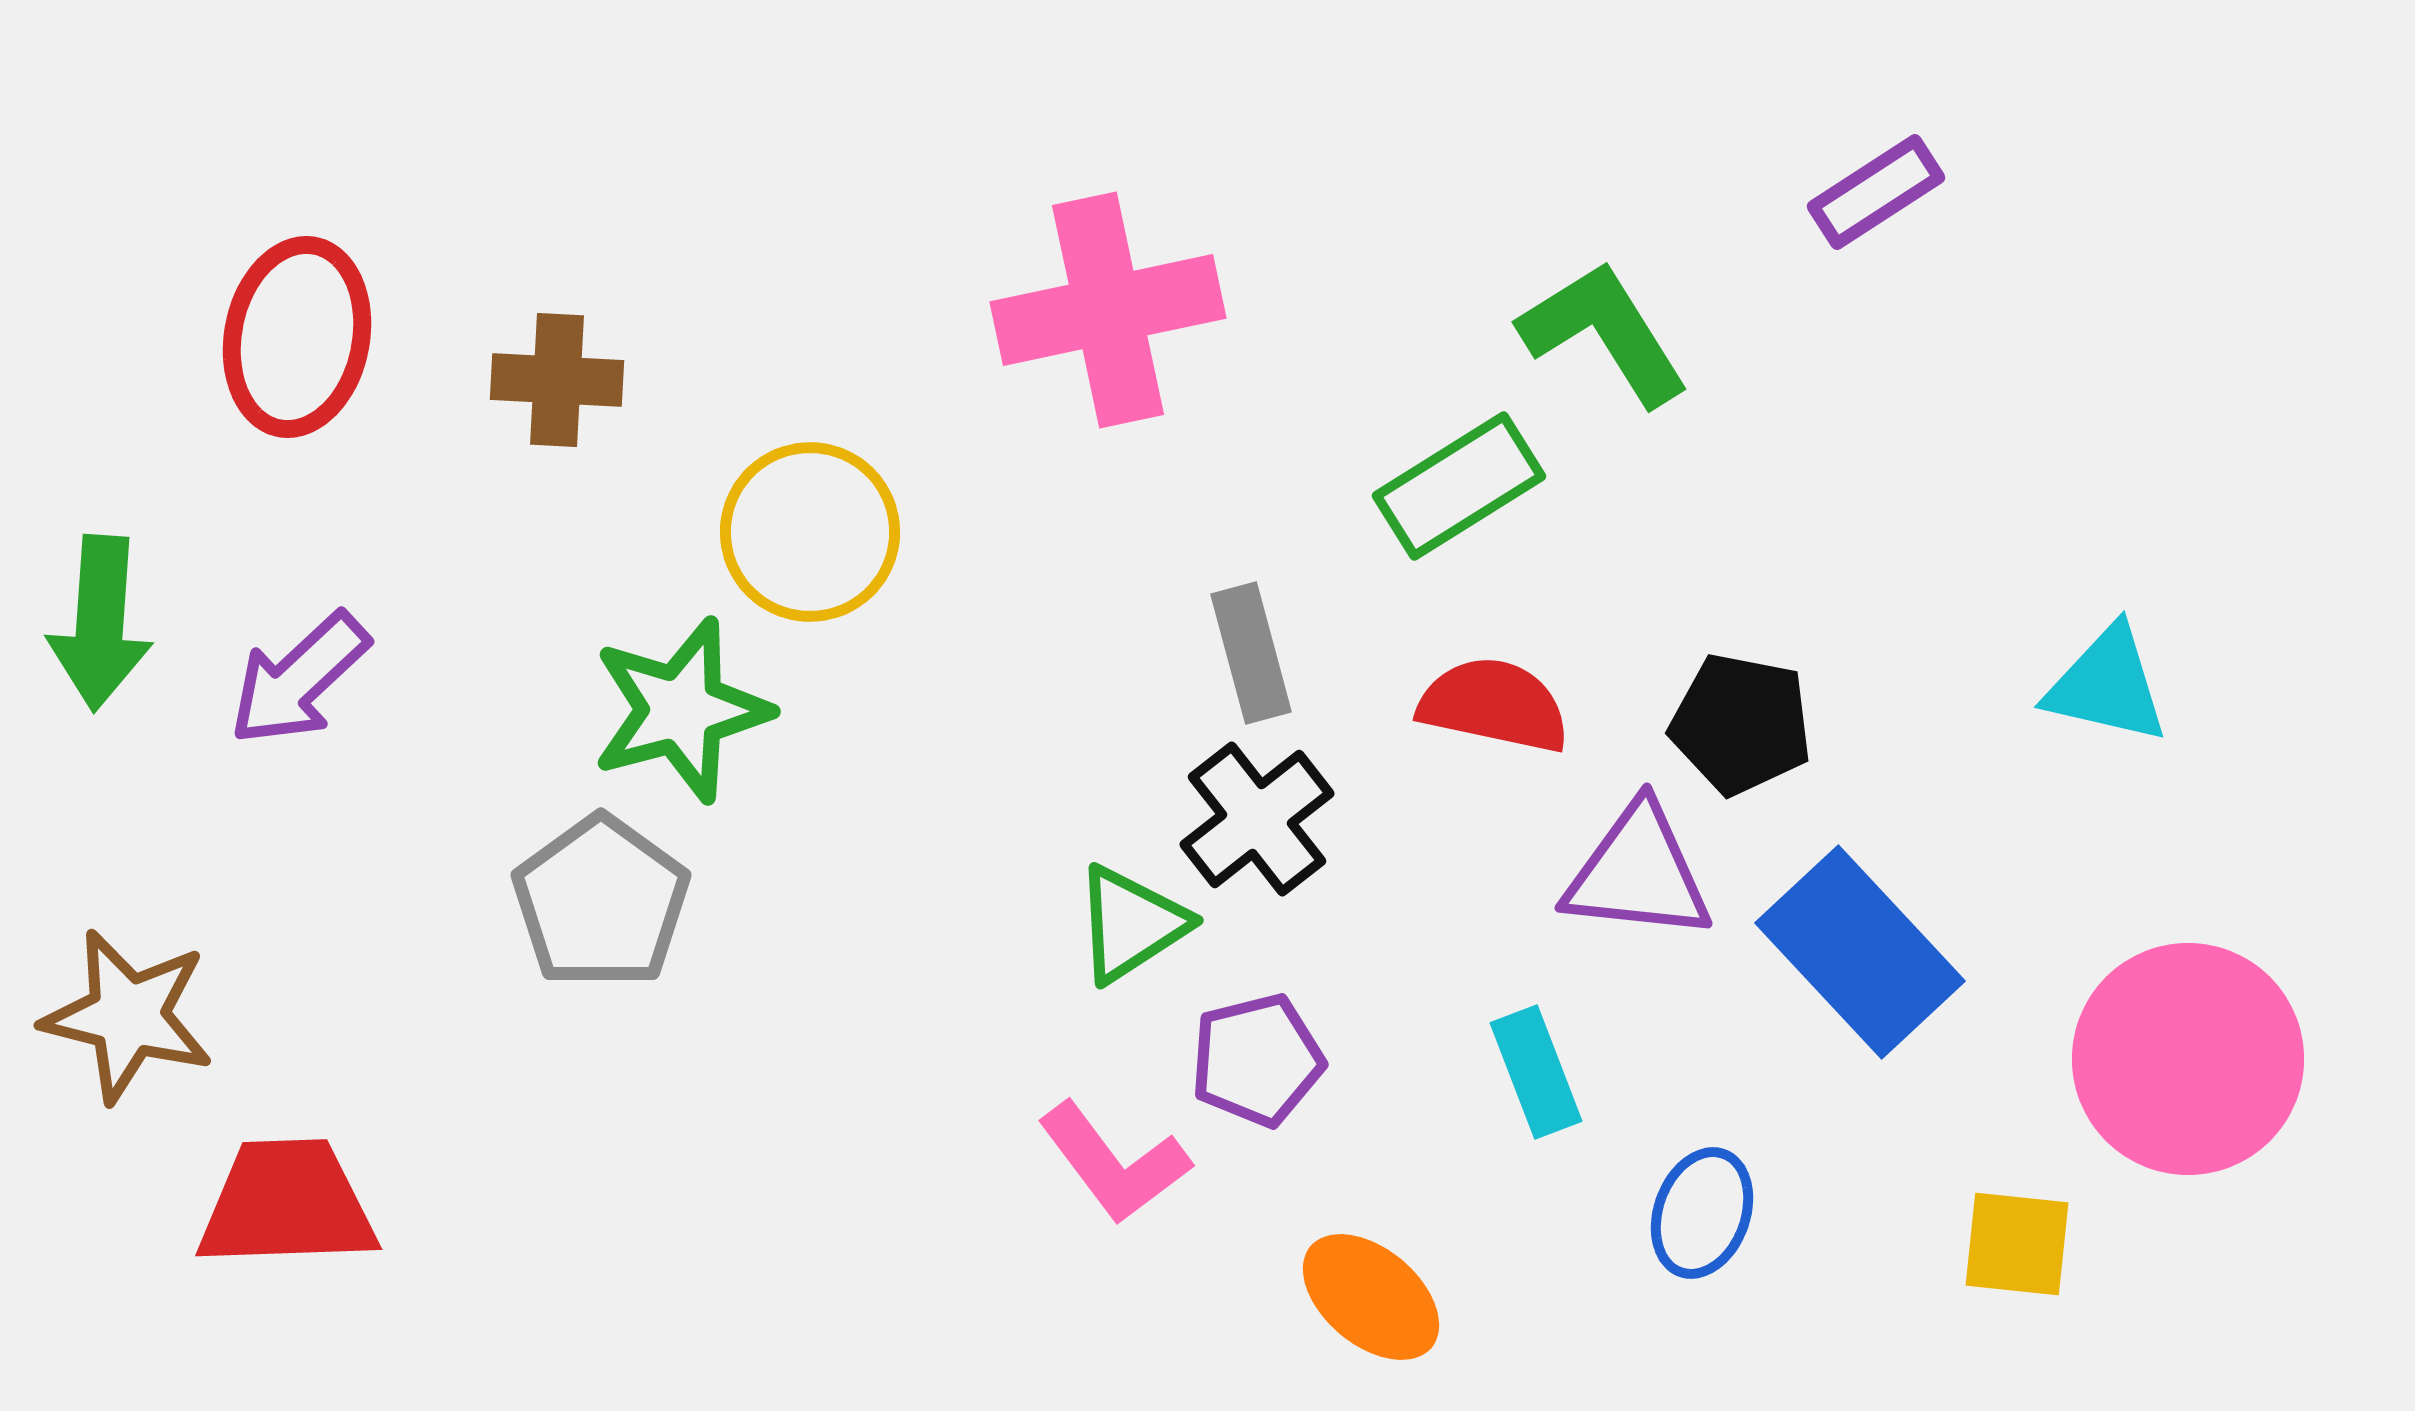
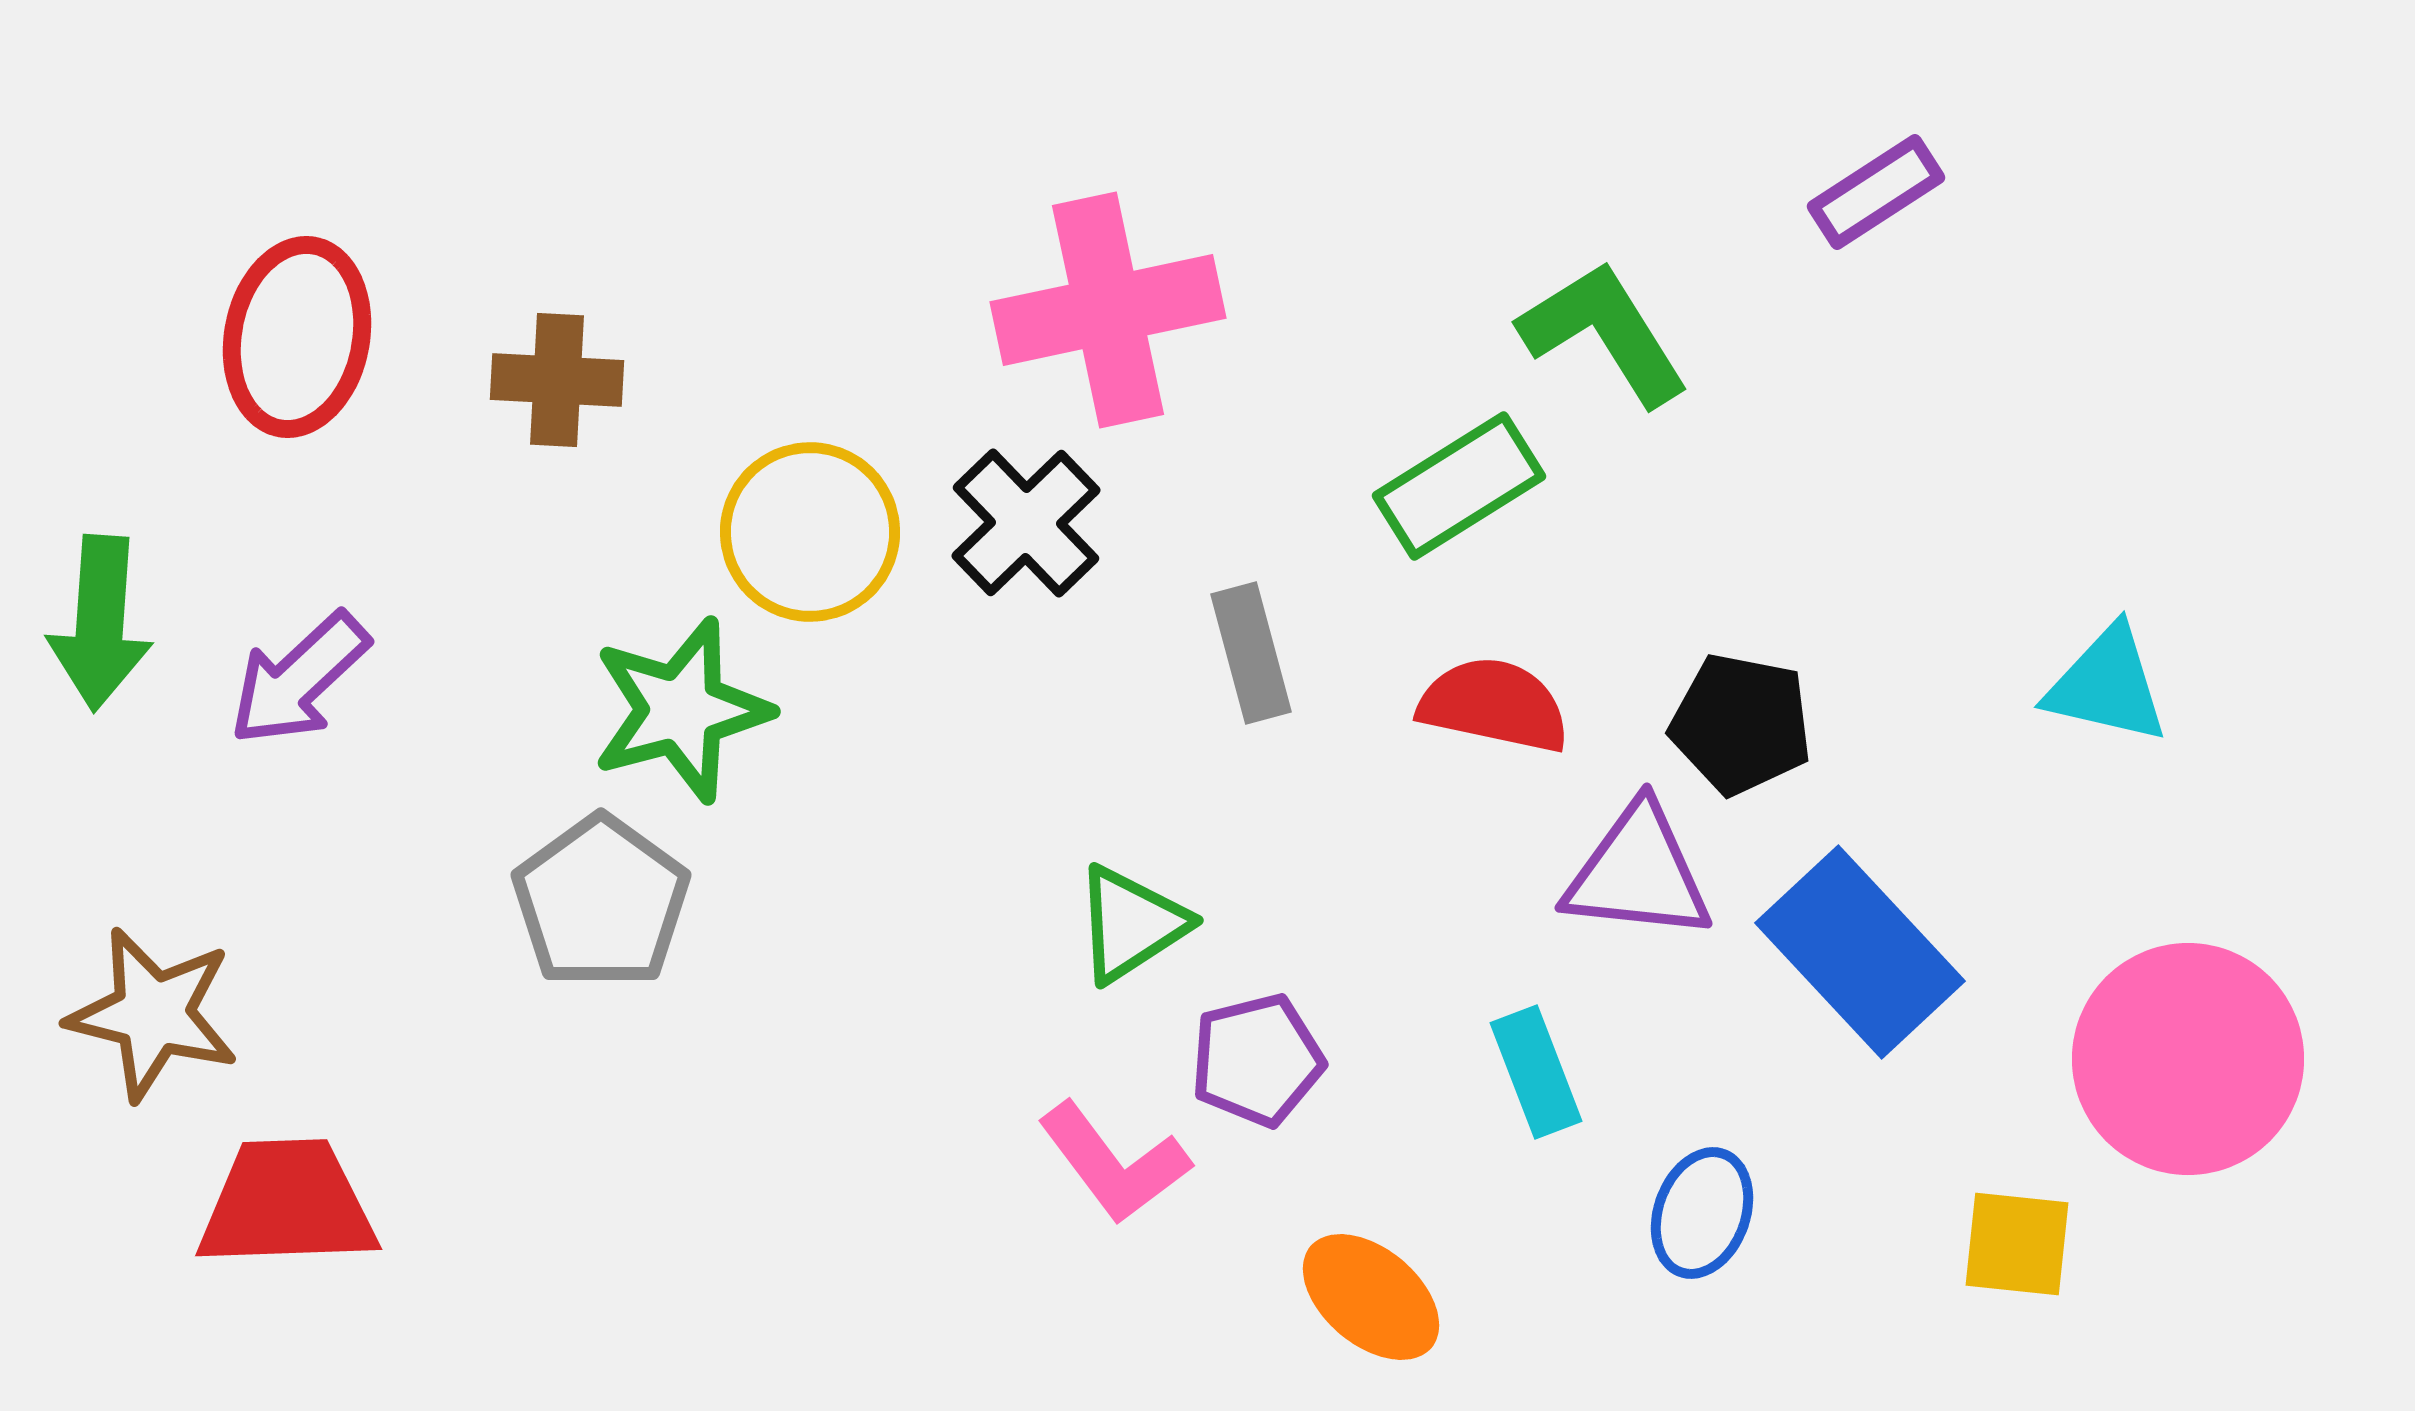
black cross: moved 231 px left, 296 px up; rotated 6 degrees counterclockwise
brown star: moved 25 px right, 2 px up
